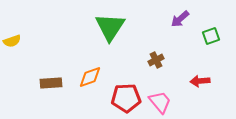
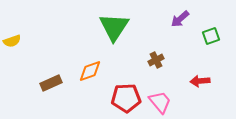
green triangle: moved 4 px right
orange diamond: moved 6 px up
brown rectangle: rotated 20 degrees counterclockwise
